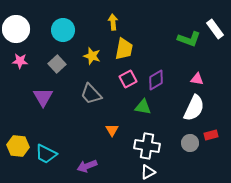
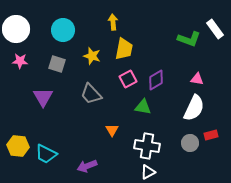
gray square: rotated 30 degrees counterclockwise
